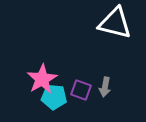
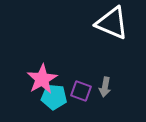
white triangle: moved 3 px left; rotated 9 degrees clockwise
purple square: moved 1 px down
